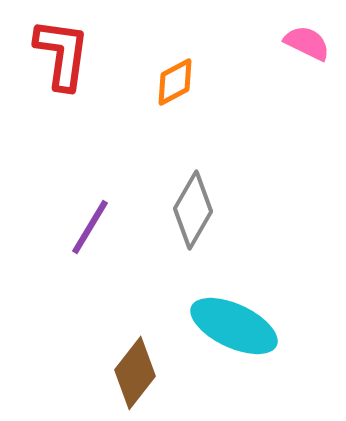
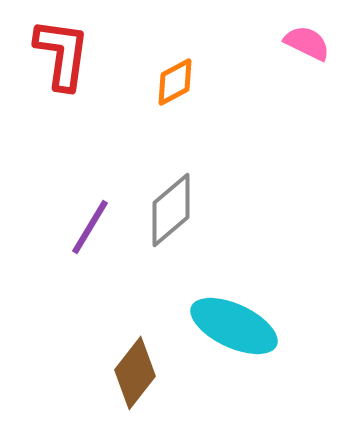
gray diamond: moved 22 px left; rotated 20 degrees clockwise
